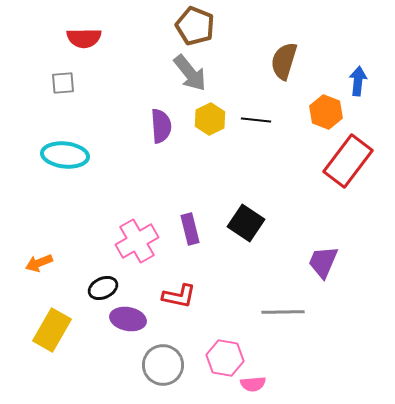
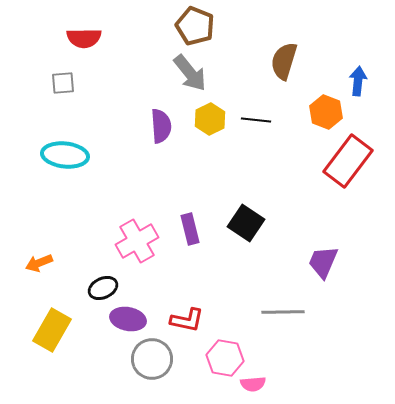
red L-shape: moved 8 px right, 24 px down
gray circle: moved 11 px left, 6 px up
